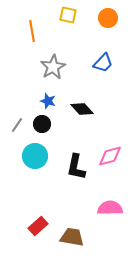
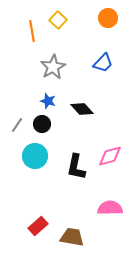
yellow square: moved 10 px left, 5 px down; rotated 30 degrees clockwise
